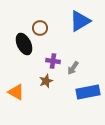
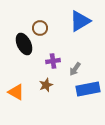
purple cross: rotated 16 degrees counterclockwise
gray arrow: moved 2 px right, 1 px down
brown star: moved 4 px down
blue rectangle: moved 3 px up
